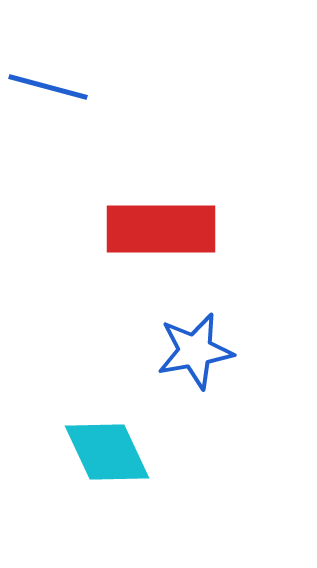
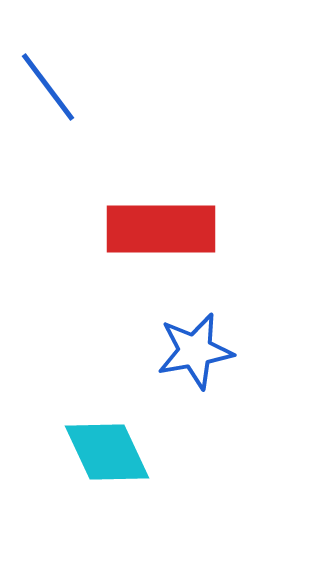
blue line: rotated 38 degrees clockwise
